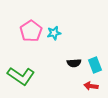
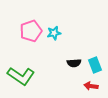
pink pentagon: rotated 15 degrees clockwise
